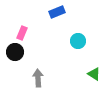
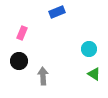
cyan circle: moved 11 px right, 8 px down
black circle: moved 4 px right, 9 px down
gray arrow: moved 5 px right, 2 px up
